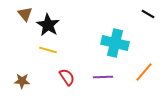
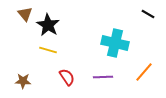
brown star: moved 1 px right
